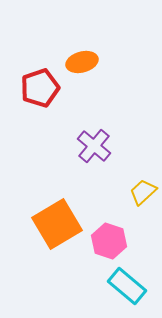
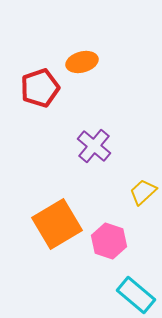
cyan rectangle: moved 9 px right, 9 px down
